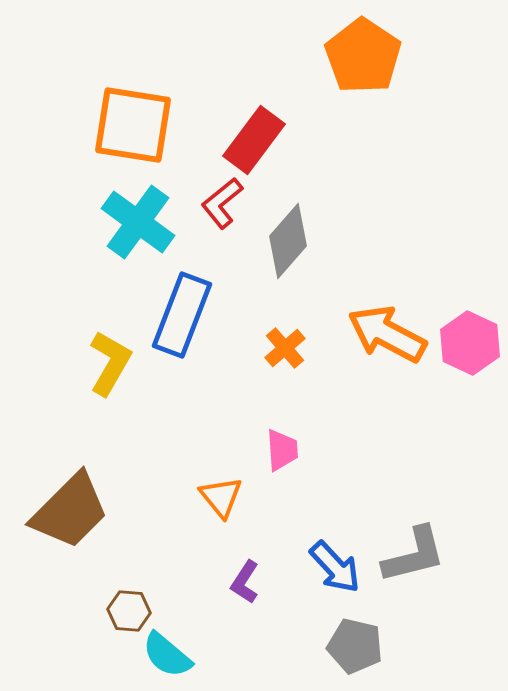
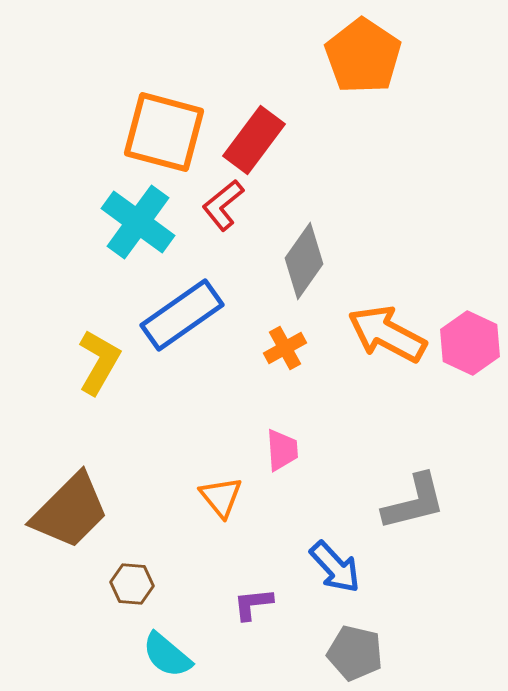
orange square: moved 31 px right, 7 px down; rotated 6 degrees clockwise
red L-shape: moved 1 px right, 2 px down
gray diamond: moved 16 px right, 20 px down; rotated 6 degrees counterclockwise
blue rectangle: rotated 34 degrees clockwise
orange cross: rotated 12 degrees clockwise
yellow L-shape: moved 11 px left, 1 px up
gray L-shape: moved 53 px up
purple L-shape: moved 8 px right, 22 px down; rotated 51 degrees clockwise
brown hexagon: moved 3 px right, 27 px up
gray pentagon: moved 7 px down
